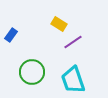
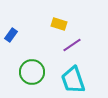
yellow rectangle: rotated 14 degrees counterclockwise
purple line: moved 1 px left, 3 px down
